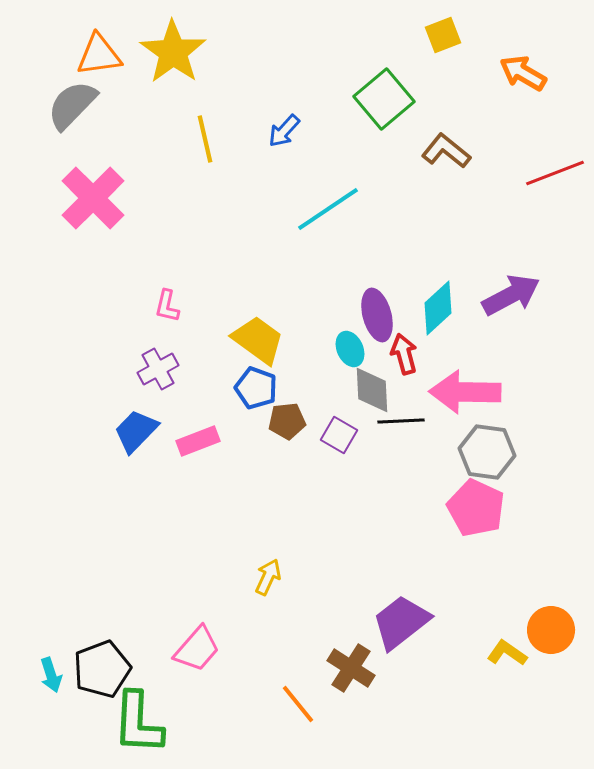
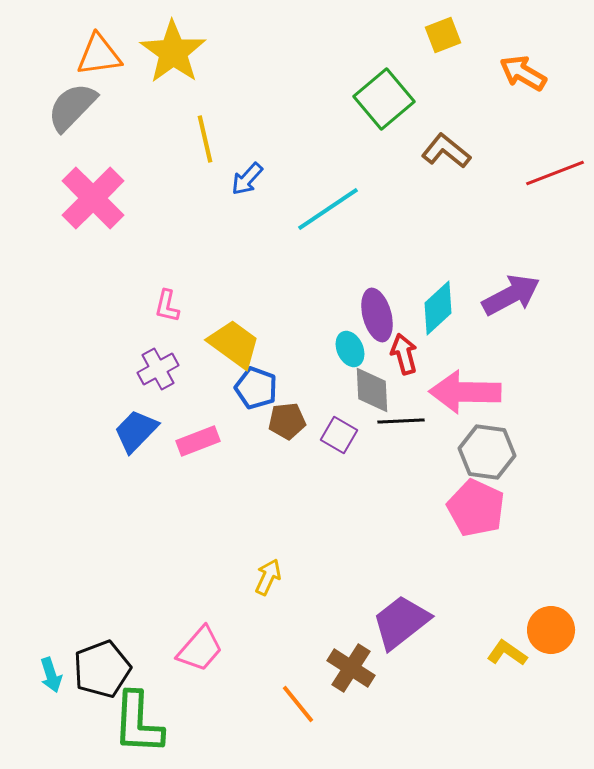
gray semicircle: moved 2 px down
blue arrow: moved 37 px left, 48 px down
yellow trapezoid: moved 24 px left, 4 px down
pink trapezoid: moved 3 px right
